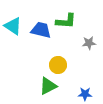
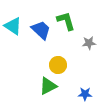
green L-shape: rotated 110 degrees counterclockwise
blue trapezoid: rotated 30 degrees clockwise
